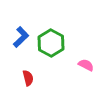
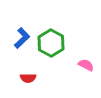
blue L-shape: moved 1 px right, 1 px down
red semicircle: rotated 105 degrees clockwise
